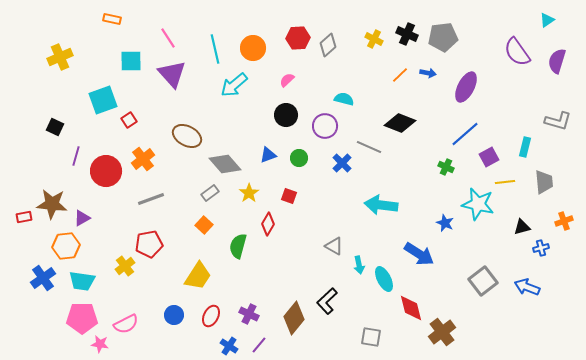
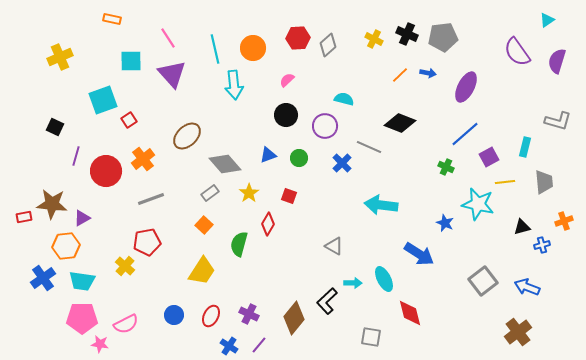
cyan arrow at (234, 85): rotated 56 degrees counterclockwise
brown ellipse at (187, 136): rotated 72 degrees counterclockwise
red pentagon at (149, 244): moved 2 px left, 2 px up
green semicircle at (238, 246): moved 1 px right, 2 px up
blue cross at (541, 248): moved 1 px right, 3 px up
cyan arrow at (359, 265): moved 6 px left, 18 px down; rotated 78 degrees counterclockwise
yellow cross at (125, 266): rotated 12 degrees counterclockwise
yellow trapezoid at (198, 276): moved 4 px right, 5 px up
red diamond at (411, 308): moved 1 px left, 5 px down
brown cross at (442, 332): moved 76 px right
